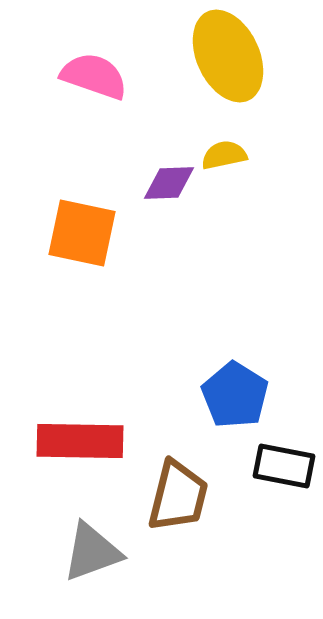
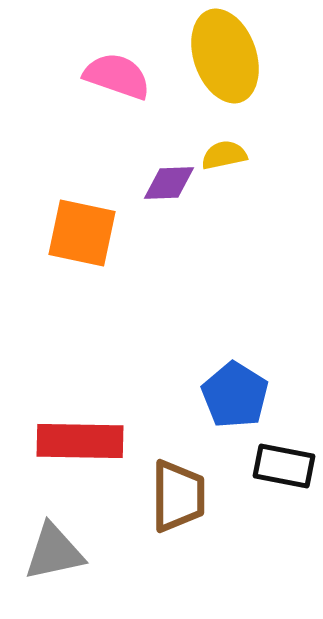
yellow ellipse: moved 3 px left; rotated 6 degrees clockwise
pink semicircle: moved 23 px right
brown trapezoid: rotated 14 degrees counterclockwise
gray triangle: moved 38 px left; rotated 8 degrees clockwise
